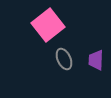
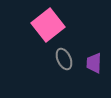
purple trapezoid: moved 2 px left, 3 px down
